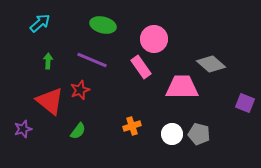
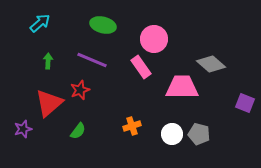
red triangle: moved 1 px left, 2 px down; rotated 40 degrees clockwise
